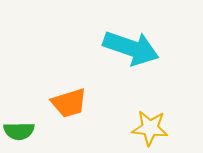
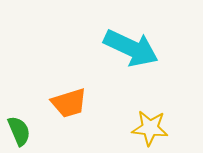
cyan arrow: rotated 6 degrees clockwise
green semicircle: rotated 112 degrees counterclockwise
